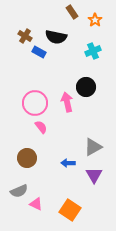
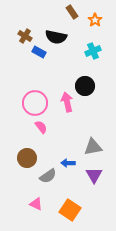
black circle: moved 1 px left, 1 px up
gray triangle: rotated 18 degrees clockwise
gray semicircle: moved 29 px right, 15 px up; rotated 12 degrees counterclockwise
